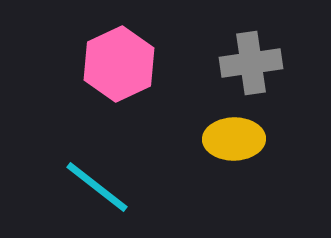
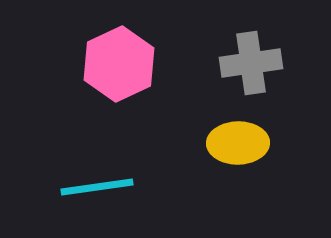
yellow ellipse: moved 4 px right, 4 px down
cyan line: rotated 46 degrees counterclockwise
